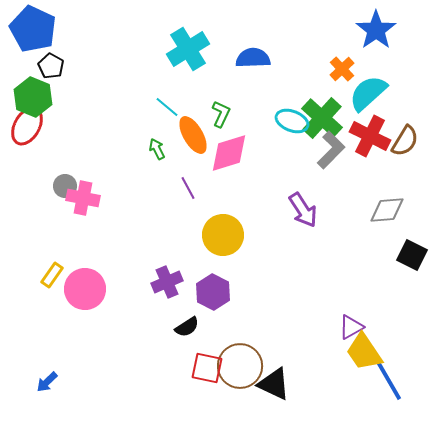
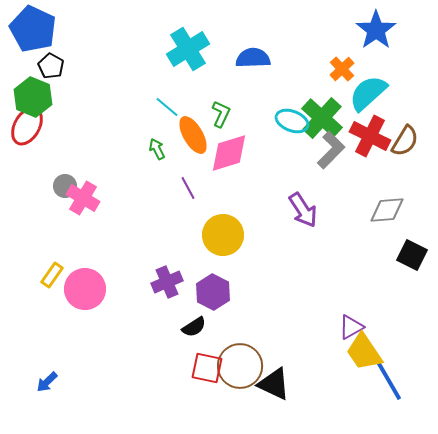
pink cross: rotated 20 degrees clockwise
black semicircle: moved 7 px right
